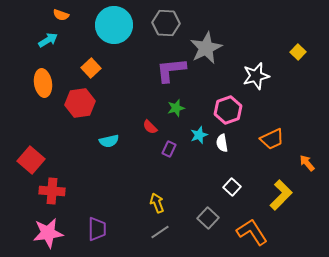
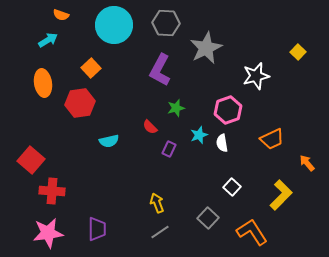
purple L-shape: moved 11 px left; rotated 56 degrees counterclockwise
